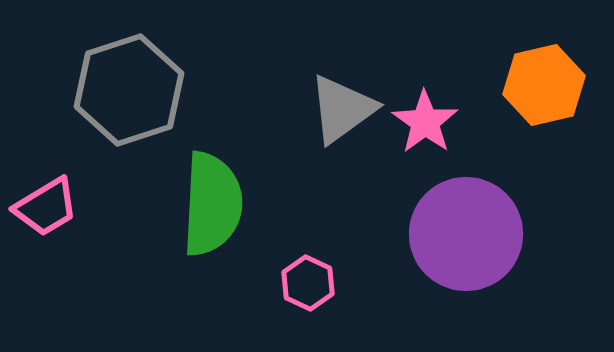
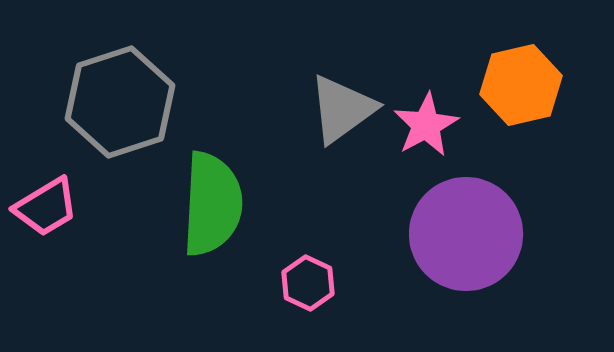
orange hexagon: moved 23 px left
gray hexagon: moved 9 px left, 12 px down
pink star: moved 1 px right, 3 px down; rotated 8 degrees clockwise
